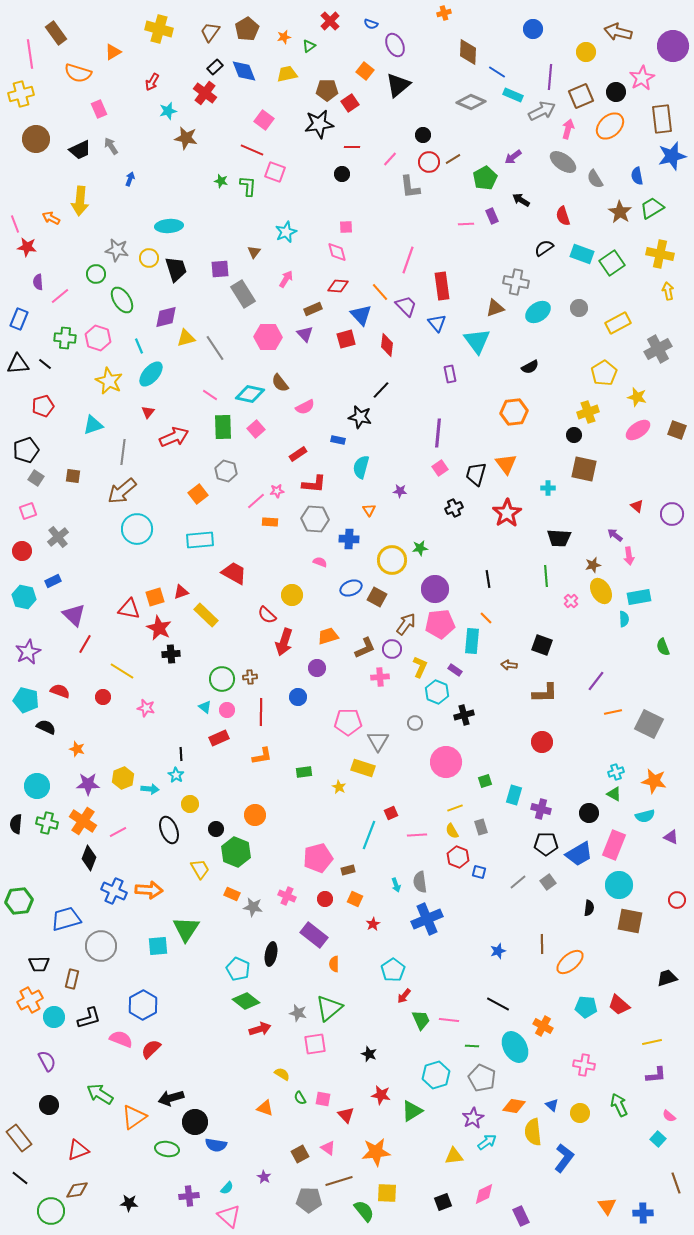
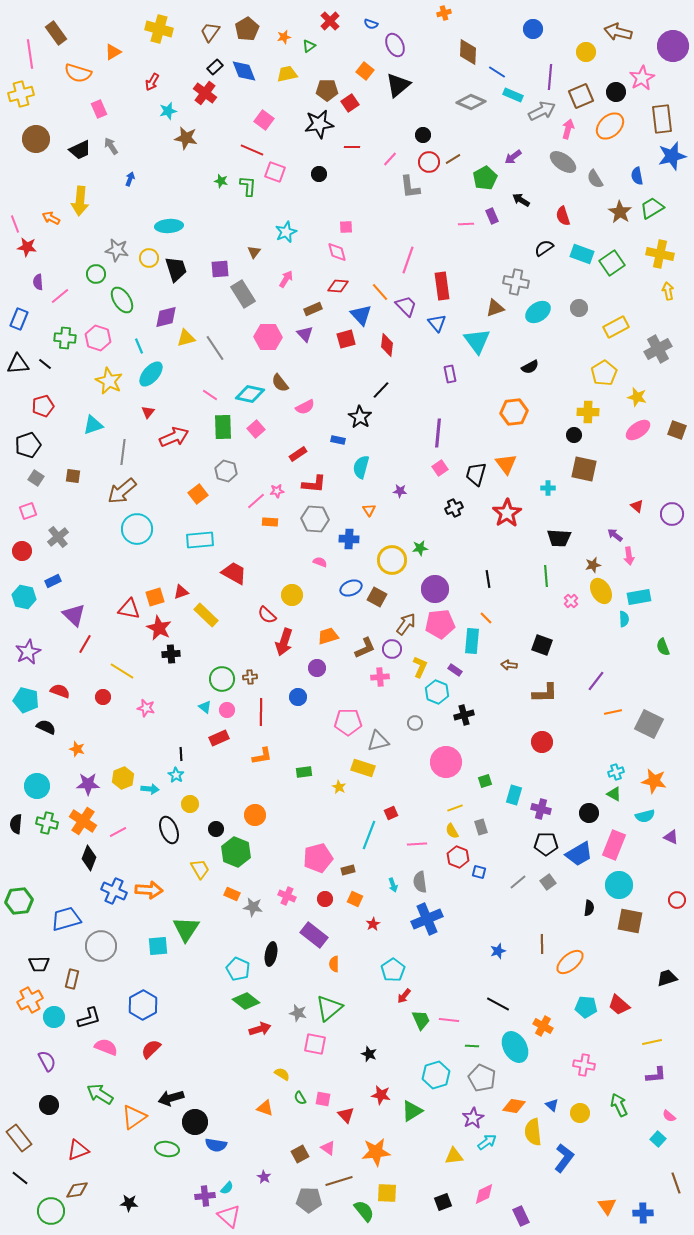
black circle at (342, 174): moved 23 px left
yellow rectangle at (618, 323): moved 2 px left, 4 px down
yellow cross at (588, 412): rotated 20 degrees clockwise
black star at (360, 417): rotated 20 degrees clockwise
black pentagon at (26, 450): moved 2 px right, 5 px up
gray triangle at (378, 741): rotated 45 degrees clockwise
pink line at (417, 835): moved 9 px down
cyan arrow at (396, 885): moved 3 px left
pink semicircle at (121, 1039): moved 15 px left, 8 px down
pink square at (315, 1044): rotated 20 degrees clockwise
purple cross at (189, 1196): moved 16 px right
